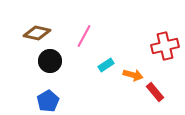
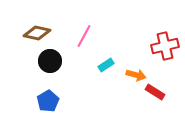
orange arrow: moved 3 px right
red rectangle: rotated 18 degrees counterclockwise
